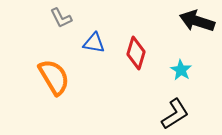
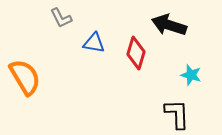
black arrow: moved 28 px left, 4 px down
cyan star: moved 10 px right, 5 px down; rotated 15 degrees counterclockwise
orange semicircle: moved 29 px left
black L-shape: moved 2 px right; rotated 60 degrees counterclockwise
